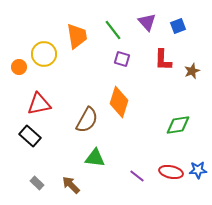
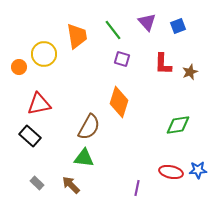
red L-shape: moved 4 px down
brown star: moved 2 px left, 1 px down
brown semicircle: moved 2 px right, 7 px down
green triangle: moved 11 px left
purple line: moved 12 px down; rotated 63 degrees clockwise
